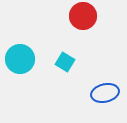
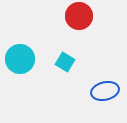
red circle: moved 4 px left
blue ellipse: moved 2 px up
